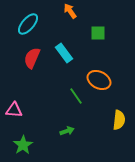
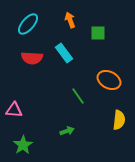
orange arrow: moved 9 px down; rotated 14 degrees clockwise
red semicircle: rotated 110 degrees counterclockwise
orange ellipse: moved 10 px right
green line: moved 2 px right
